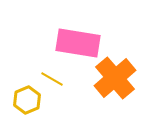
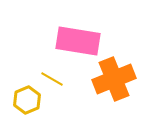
pink rectangle: moved 2 px up
orange cross: moved 1 px left, 1 px down; rotated 18 degrees clockwise
